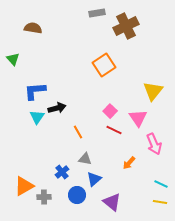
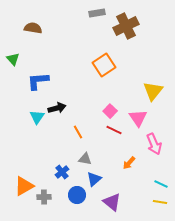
blue L-shape: moved 3 px right, 10 px up
